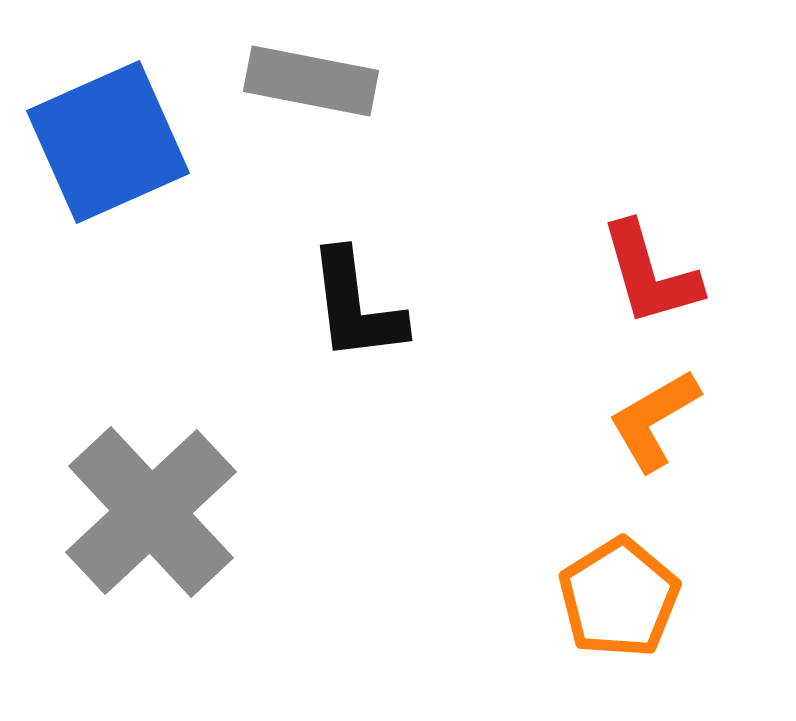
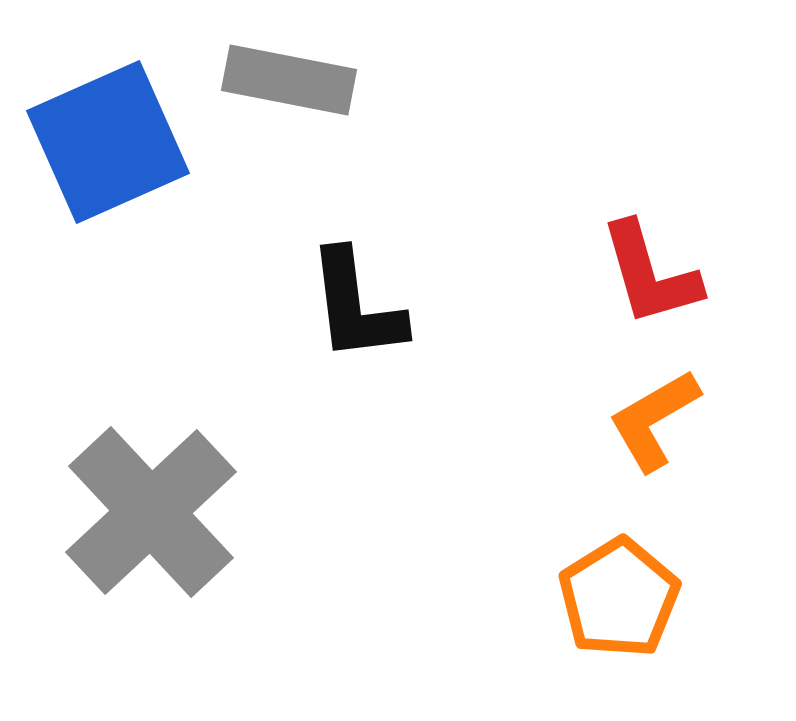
gray rectangle: moved 22 px left, 1 px up
